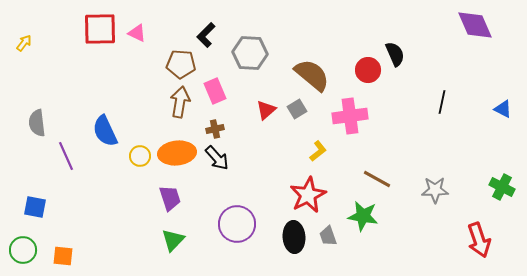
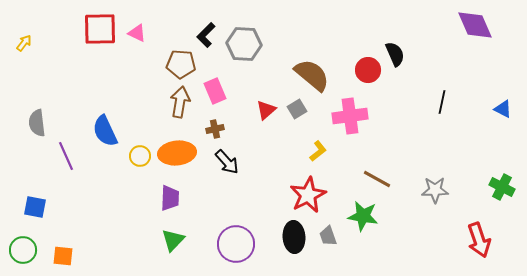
gray hexagon: moved 6 px left, 9 px up
black arrow: moved 10 px right, 4 px down
purple trapezoid: rotated 20 degrees clockwise
purple circle: moved 1 px left, 20 px down
